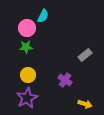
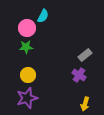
purple cross: moved 14 px right, 5 px up
purple star: rotated 10 degrees clockwise
yellow arrow: rotated 88 degrees clockwise
